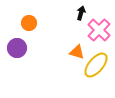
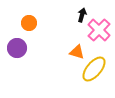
black arrow: moved 1 px right, 2 px down
yellow ellipse: moved 2 px left, 4 px down
